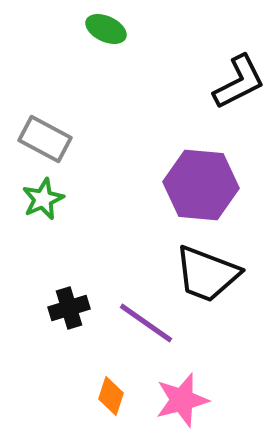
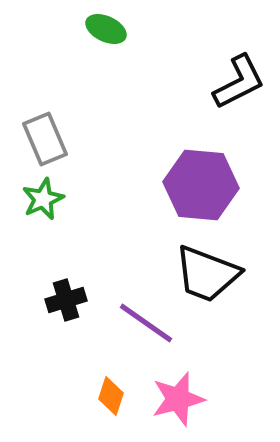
gray rectangle: rotated 39 degrees clockwise
black cross: moved 3 px left, 8 px up
pink star: moved 4 px left, 1 px up
